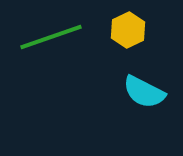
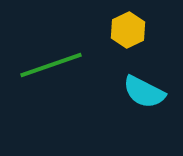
green line: moved 28 px down
